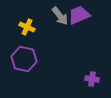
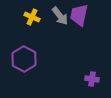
purple trapezoid: rotated 55 degrees counterclockwise
yellow cross: moved 5 px right, 10 px up
purple hexagon: rotated 15 degrees clockwise
